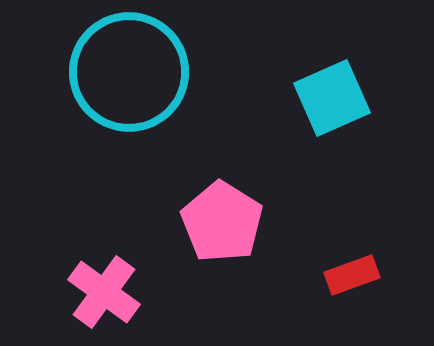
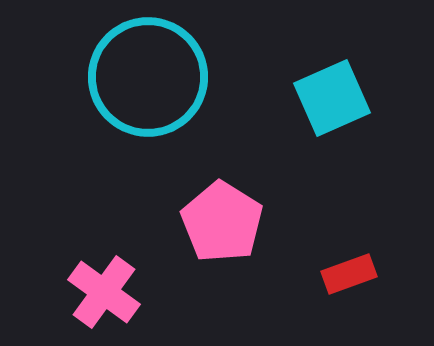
cyan circle: moved 19 px right, 5 px down
red rectangle: moved 3 px left, 1 px up
